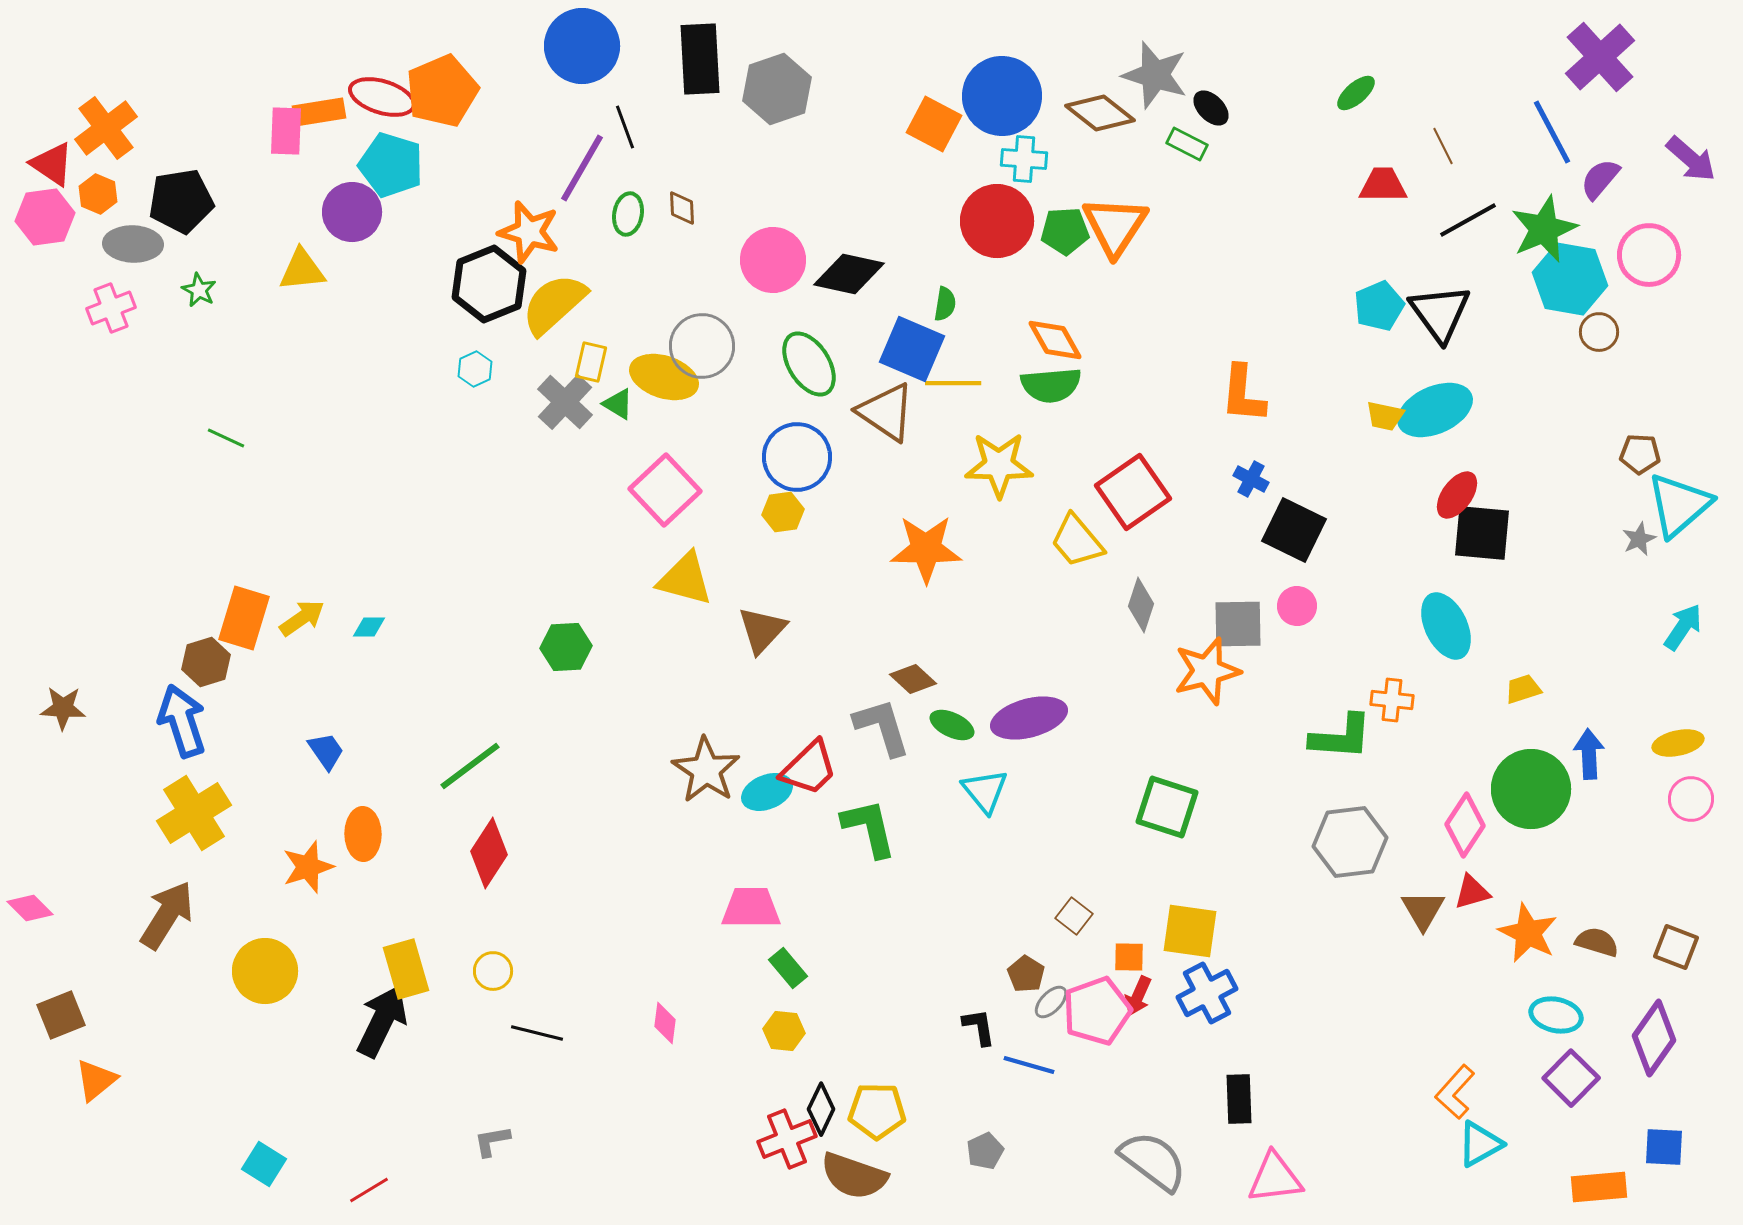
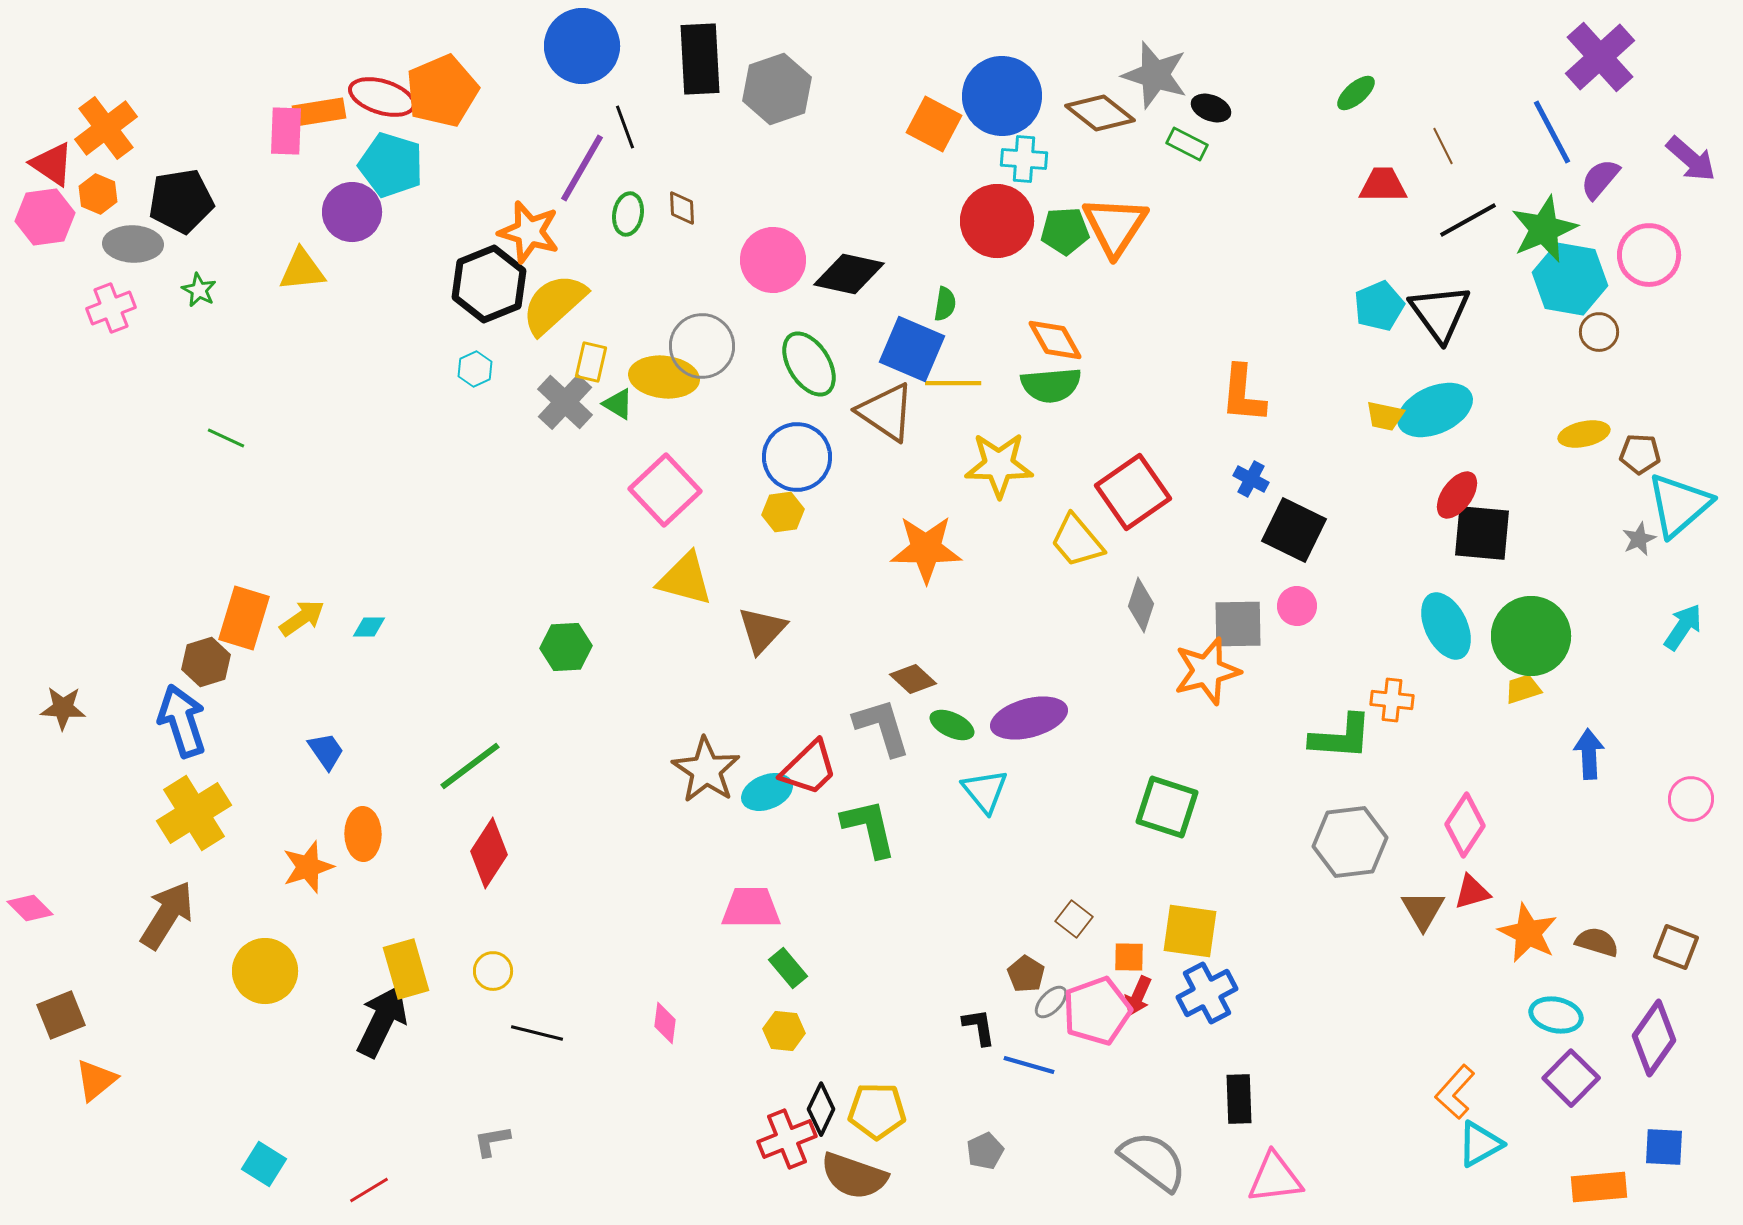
black ellipse at (1211, 108): rotated 24 degrees counterclockwise
yellow ellipse at (664, 377): rotated 12 degrees counterclockwise
yellow ellipse at (1678, 743): moved 94 px left, 309 px up
green circle at (1531, 789): moved 153 px up
brown square at (1074, 916): moved 3 px down
